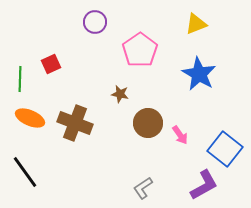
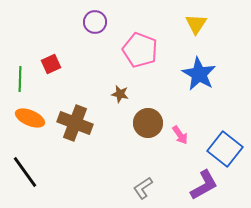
yellow triangle: rotated 35 degrees counterclockwise
pink pentagon: rotated 16 degrees counterclockwise
